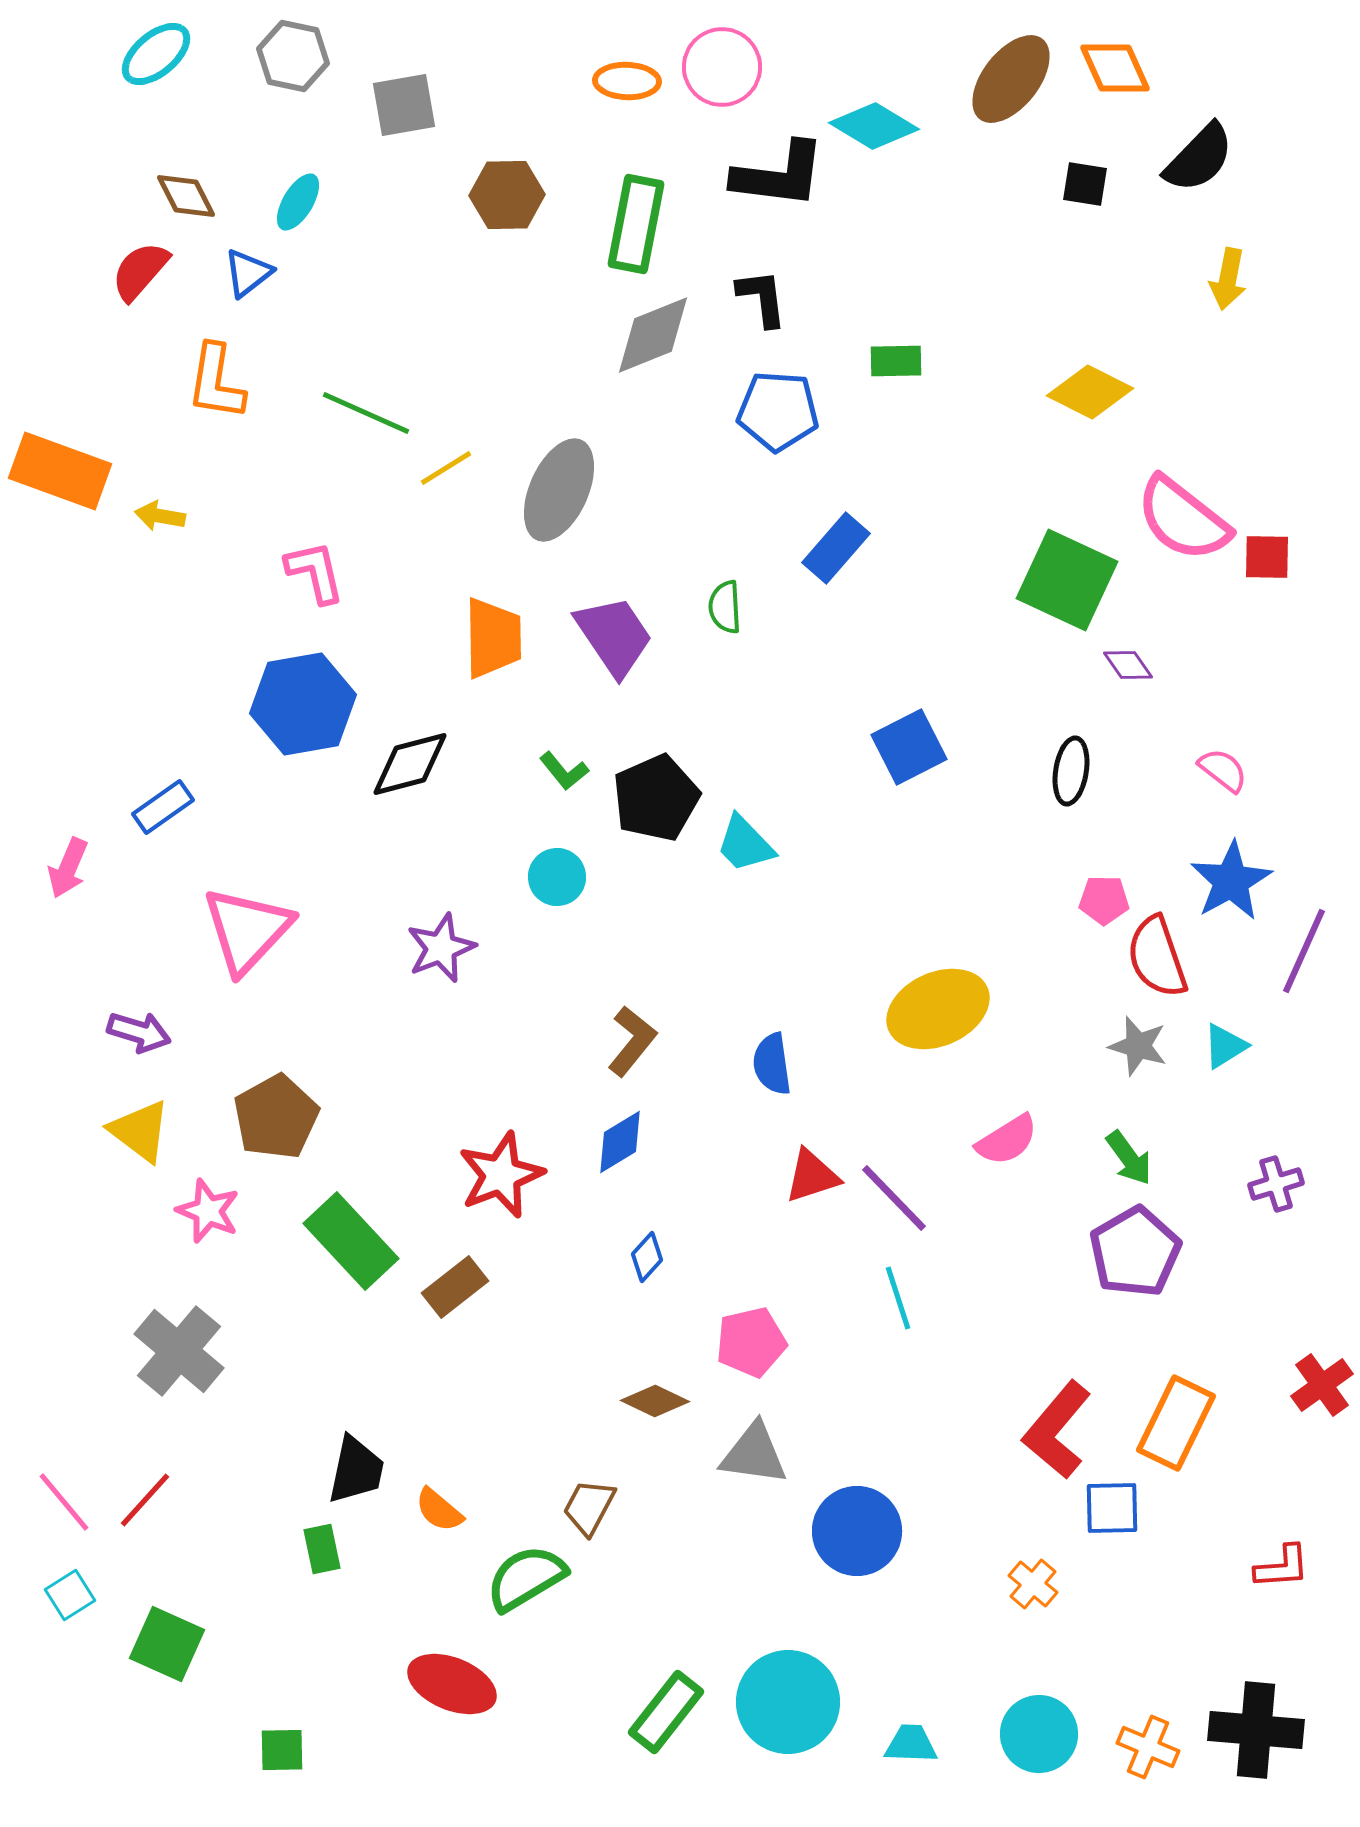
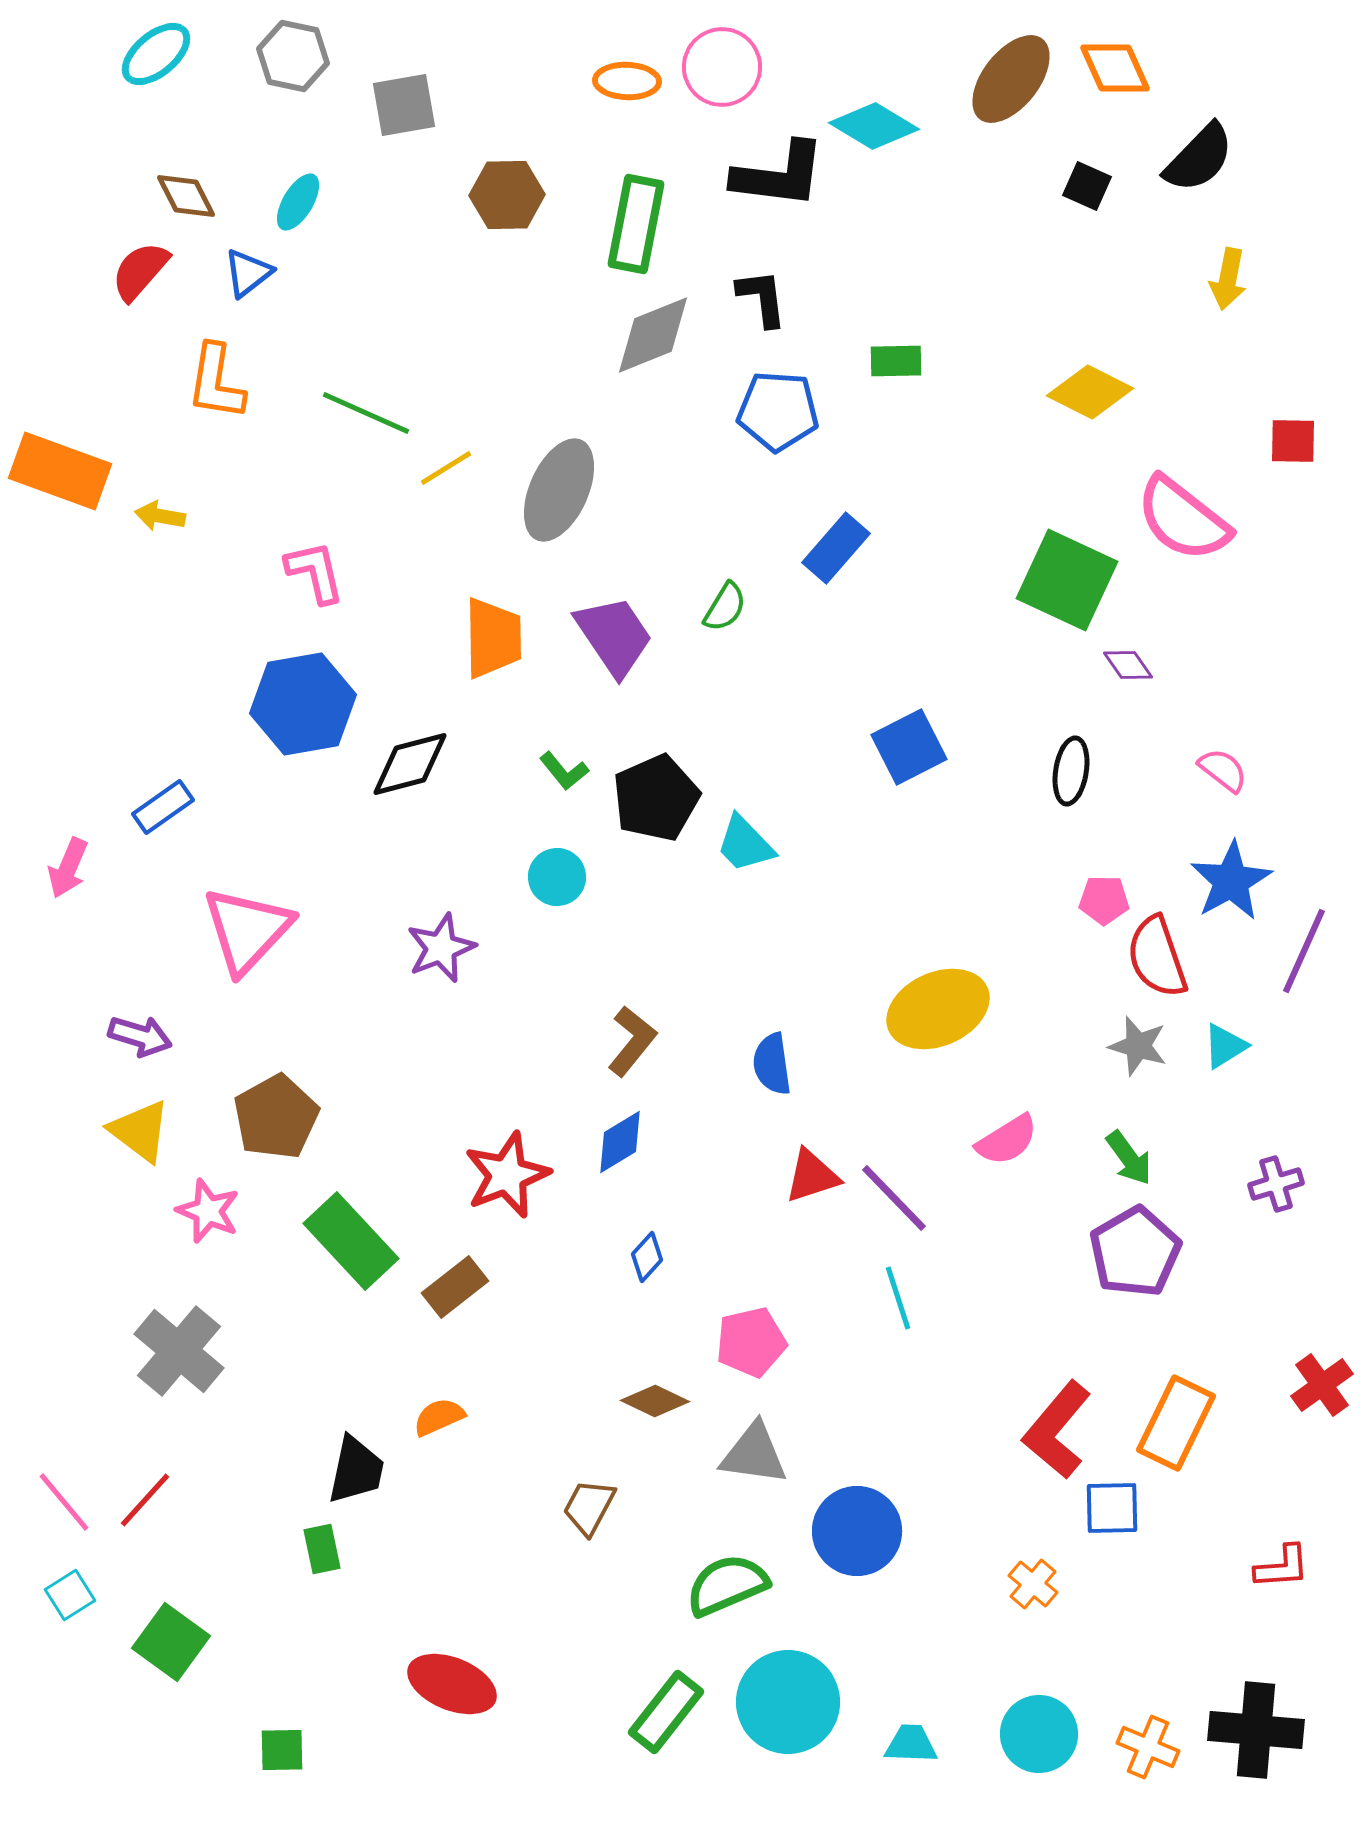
black square at (1085, 184): moved 2 px right, 2 px down; rotated 15 degrees clockwise
red square at (1267, 557): moved 26 px right, 116 px up
green semicircle at (725, 607): rotated 146 degrees counterclockwise
purple arrow at (139, 1032): moved 1 px right, 4 px down
red star at (501, 1175): moved 6 px right
orange semicircle at (439, 1510): moved 93 px up; rotated 116 degrees clockwise
green semicircle at (526, 1578): moved 201 px right, 7 px down; rotated 8 degrees clockwise
green square at (167, 1644): moved 4 px right, 2 px up; rotated 12 degrees clockwise
